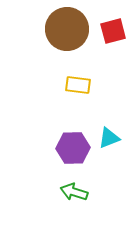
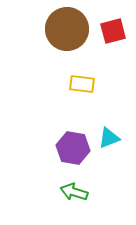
yellow rectangle: moved 4 px right, 1 px up
purple hexagon: rotated 12 degrees clockwise
